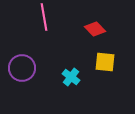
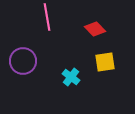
pink line: moved 3 px right
yellow square: rotated 15 degrees counterclockwise
purple circle: moved 1 px right, 7 px up
